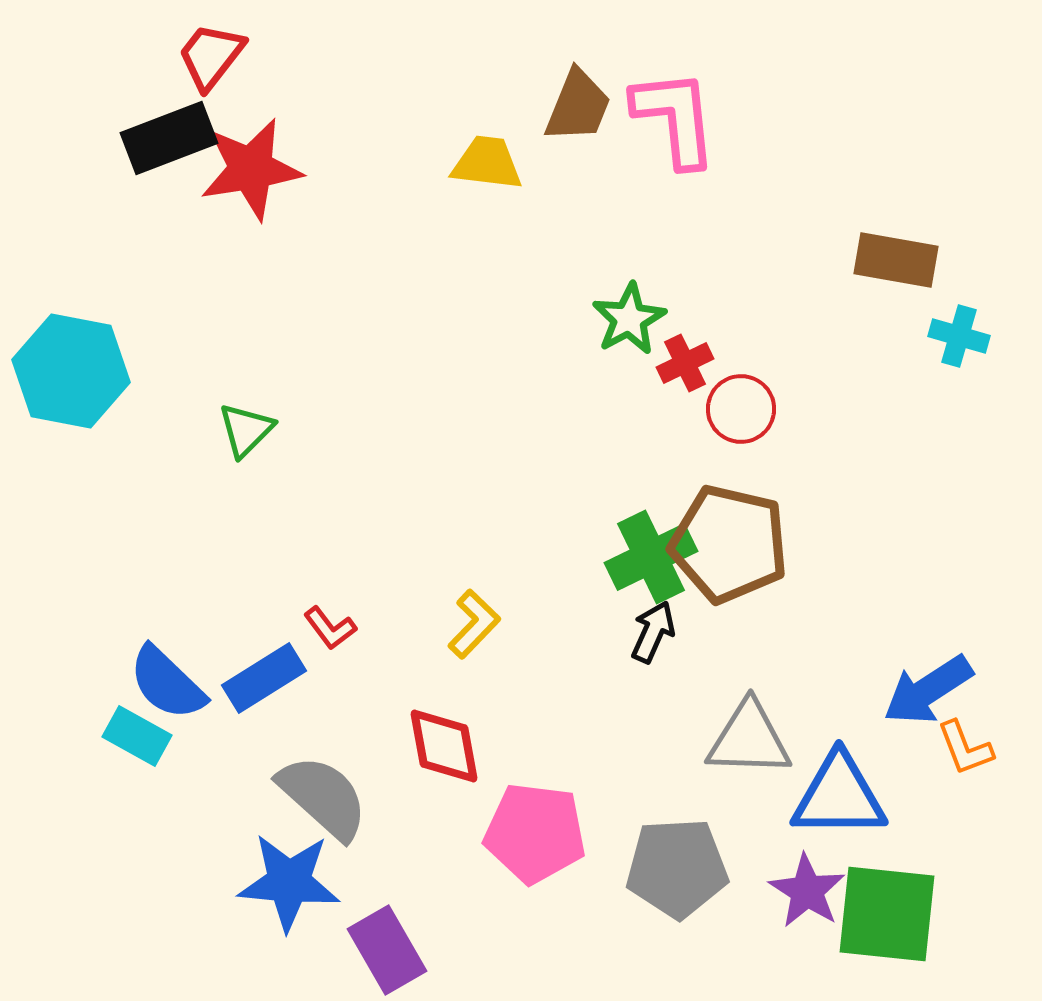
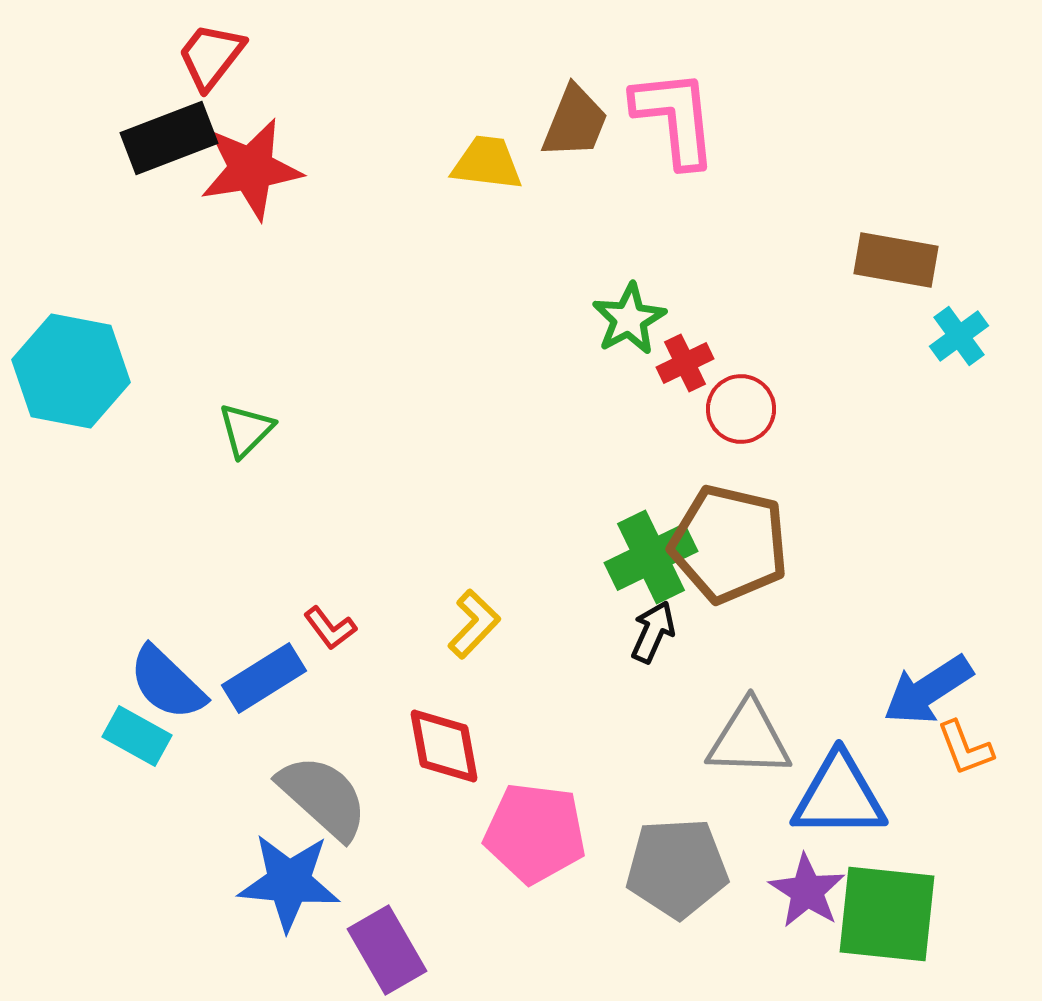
brown trapezoid: moved 3 px left, 16 px down
cyan cross: rotated 38 degrees clockwise
